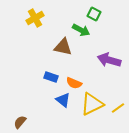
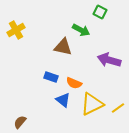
green square: moved 6 px right, 2 px up
yellow cross: moved 19 px left, 12 px down
